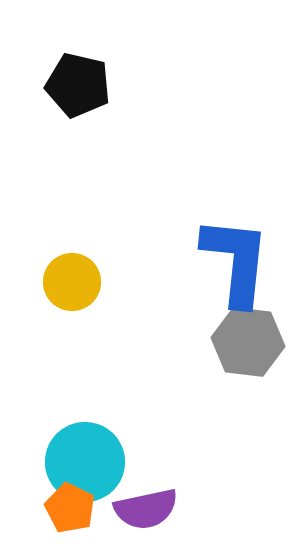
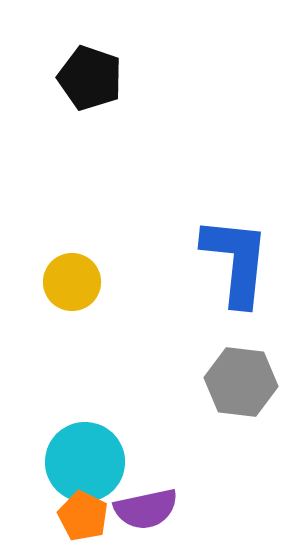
black pentagon: moved 12 px right, 7 px up; rotated 6 degrees clockwise
gray hexagon: moved 7 px left, 40 px down
orange pentagon: moved 13 px right, 8 px down
